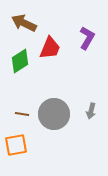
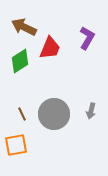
brown arrow: moved 4 px down
brown line: rotated 56 degrees clockwise
